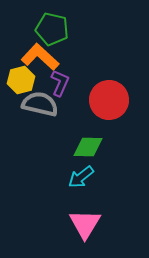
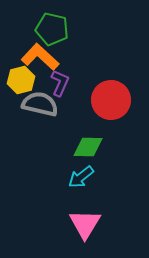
red circle: moved 2 px right
